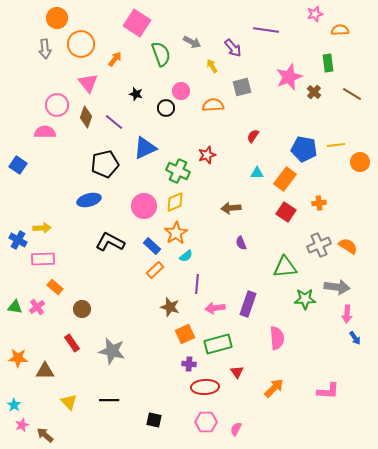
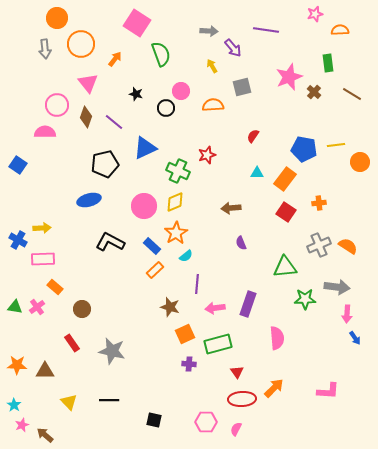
gray arrow at (192, 42): moved 17 px right, 11 px up; rotated 24 degrees counterclockwise
orange star at (18, 358): moved 1 px left, 7 px down
red ellipse at (205, 387): moved 37 px right, 12 px down
